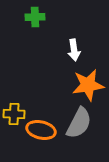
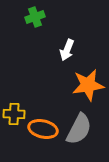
green cross: rotated 18 degrees counterclockwise
white arrow: moved 7 px left; rotated 30 degrees clockwise
gray semicircle: moved 6 px down
orange ellipse: moved 2 px right, 1 px up
